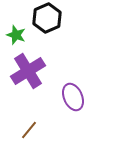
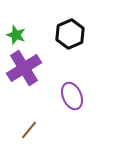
black hexagon: moved 23 px right, 16 px down
purple cross: moved 4 px left, 3 px up
purple ellipse: moved 1 px left, 1 px up
